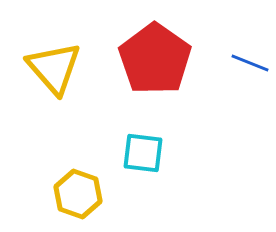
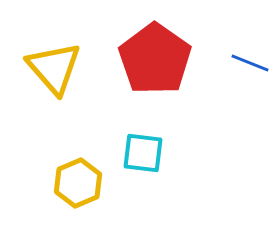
yellow hexagon: moved 11 px up; rotated 18 degrees clockwise
